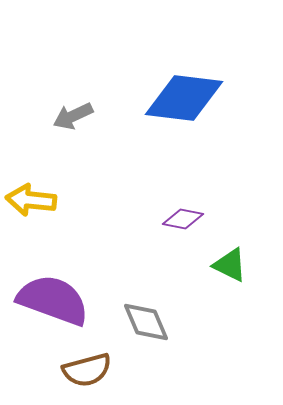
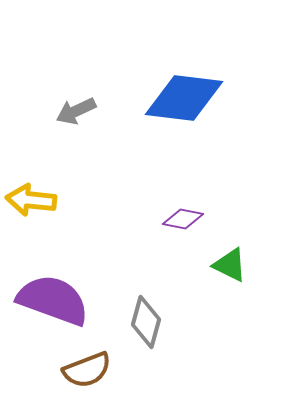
gray arrow: moved 3 px right, 5 px up
gray diamond: rotated 39 degrees clockwise
brown semicircle: rotated 6 degrees counterclockwise
